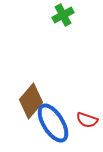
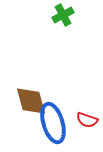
brown diamond: rotated 56 degrees counterclockwise
blue ellipse: rotated 15 degrees clockwise
